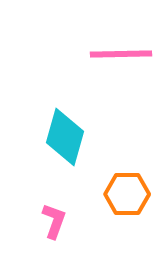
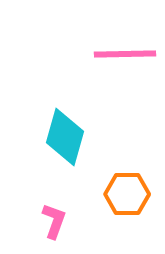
pink line: moved 4 px right
